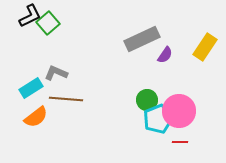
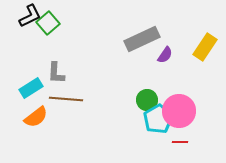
gray L-shape: rotated 110 degrees counterclockwise
cyan pentagon: rotated 8 degrees counterclockwise
